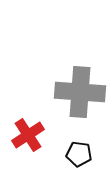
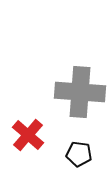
red cross: rotated 16 degrees counterclockwise
